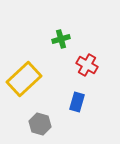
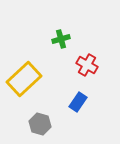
blue rectangle: moved 1 px right; rotated 18 degrees clockwise
